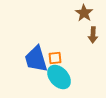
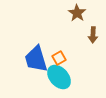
brown star: moved 7 px left
orange square: moved 4 px right; rotated 24 degrees counterclockwise
